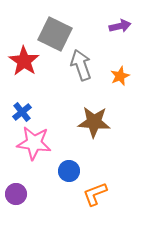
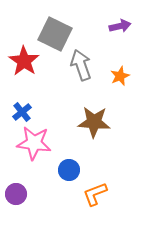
blue circle: moved 1 px up
